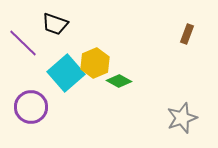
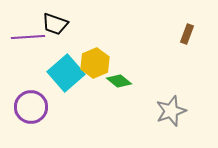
purple line: moved 5 px right, 6 px up; rotated 48 degrees counterclockwise
green diamond: rotated 10 degrees clockwise
gray star: moved 11 px left, 7 px up
